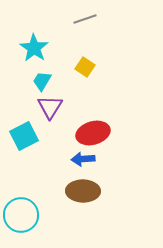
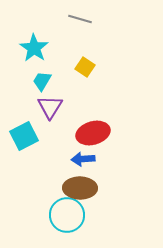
gray line: moved 5 px left; rotated 35 degrees clockwise
brown ellipse: moved 3 px left, 3 px up
cyan circle: moved 46 px right
